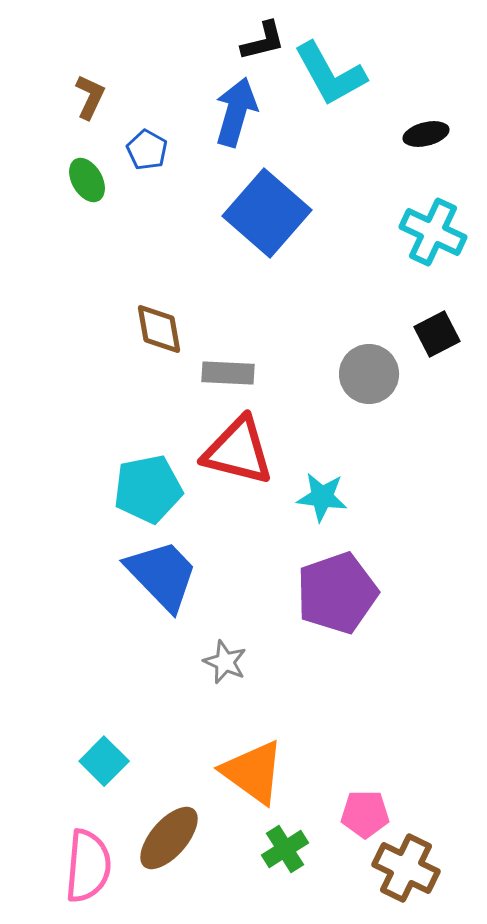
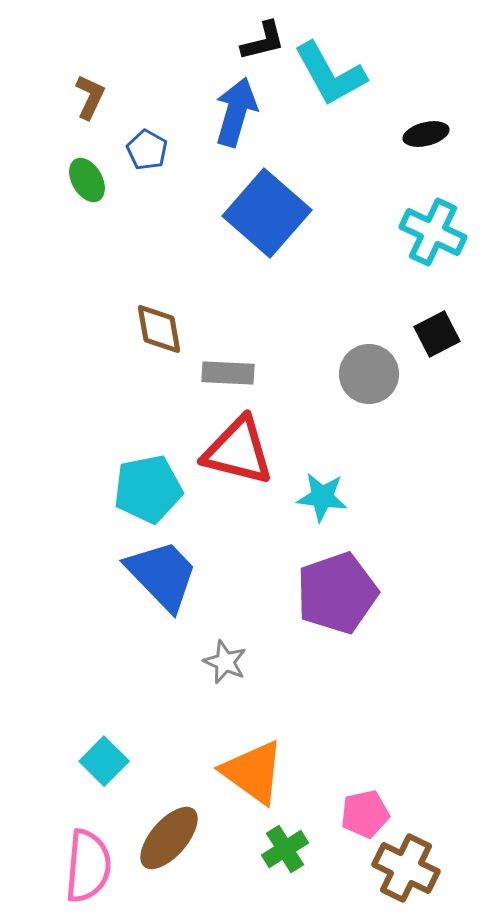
pink pentagon: rotated 12 degrees counterclockwise
